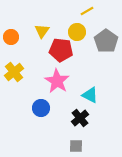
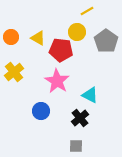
yellow triangle: moved 4 px left, 7 px down; rotated 35 degrees counterclockwise
blue circle: moved 3 px down
